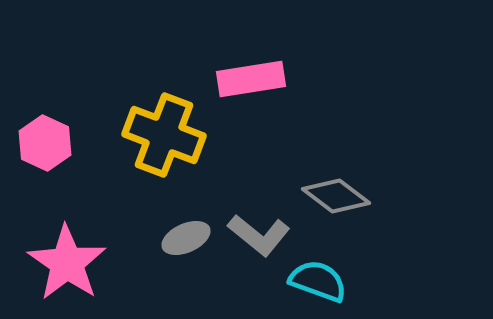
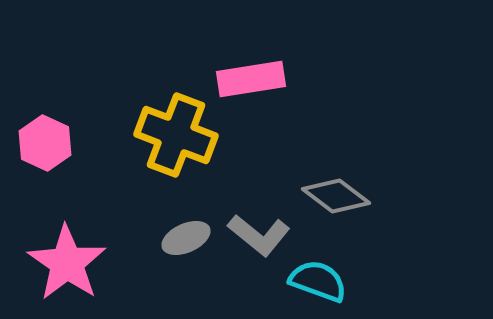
yellow cross: moved 12 px right
